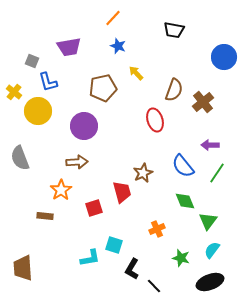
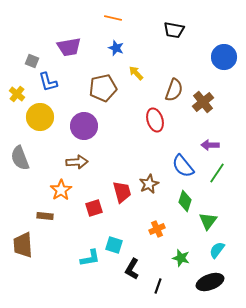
orange line: rotated 60 degrees clockwise
blue star: moved 2 px left, 2 px down
yellow cross: moved 3 px right, 2 px down
yellow circle: moved 2 px right, 6 px down
brown star: moved 6 px right, 11 px down
green diamond: rotated 40 degrees clockwise
cyan semicircle: moved 5 px right
brown trapezoid: moved 23 px up
black line: moved 4 px right; rotated 63 degrees clockwise
